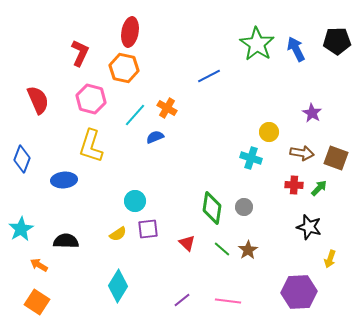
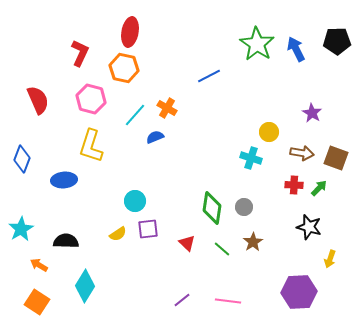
brown star: moved 5 px right, 8 px up
cyan diamond: moved 33 px left
